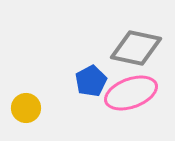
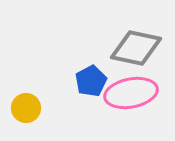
pink ellipse: rotated 9 degrees clockwise
